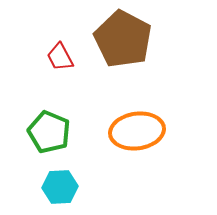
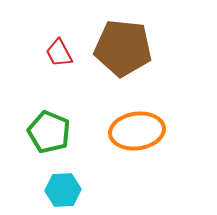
brown pentagon: moved 9 px down; rotated 22 degrees counterclockwise
red trapezoid: moved 1 px left, 4 px up
cyan hexagon: moved 3 px right, 3 px down
